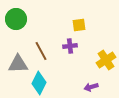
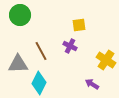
green circle: moved 4 px right, 4 px up
purple cross: rotated 32 degrees clockwise
yellow cross: rotated 24 degrees counterclockwise
purple arrow: moved 1 px right, 3 px up; rotated 48 degrees clockwise
